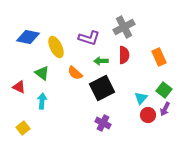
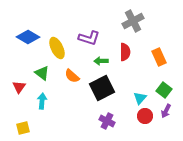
gray cross: moved 9 px right, 6 px up
blue diamond: rotated 20 degrees clockwise
yellow ellipse: moved 1 px right, 1 px down
red semicircle: moved 1 px right, 3 px up
orange semicircle: moved 3 px left, 3 px down
red triangle: rotated 40 degrees clockwise
cyan triangle: moved 1 px left
purple arrow: moved 1 px right, 2 px down
red circle: moved 3 px left, 1 px down
purple cross: moved 4 px right, 2 px up
yellow square: rotated 24 degrees clockwise
